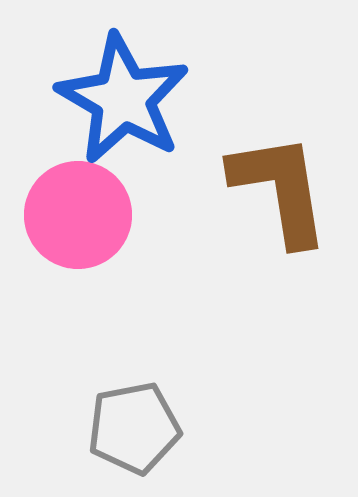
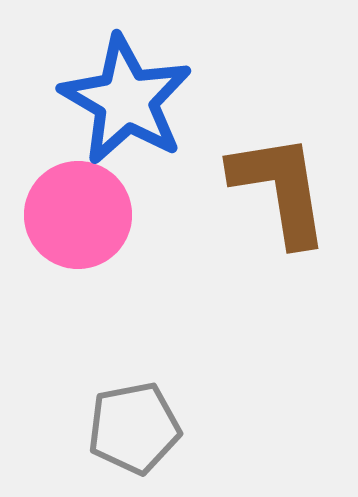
blue star: moved 3 px right, 1 px down
